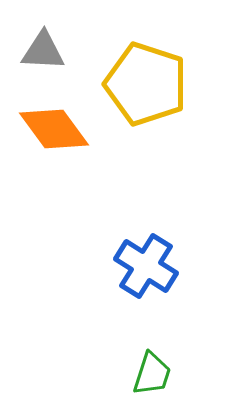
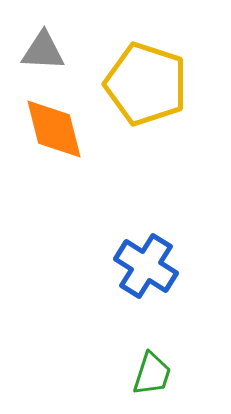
orange diamond: rotated 22 degrees clockwise
